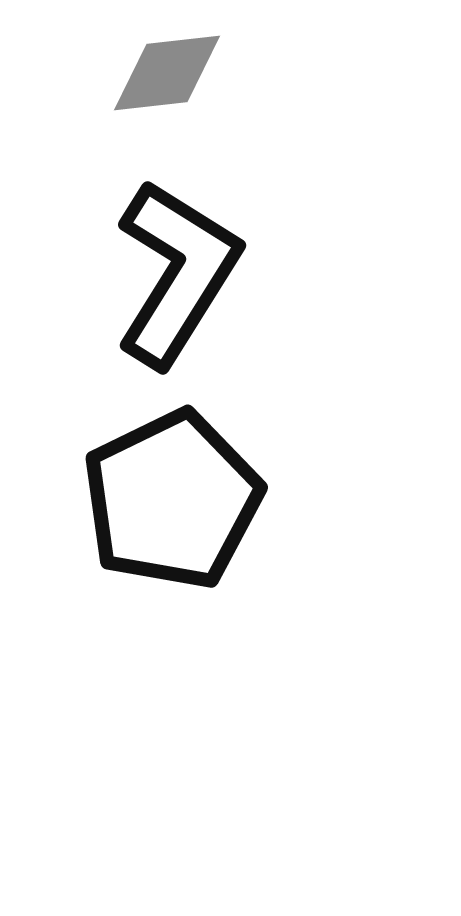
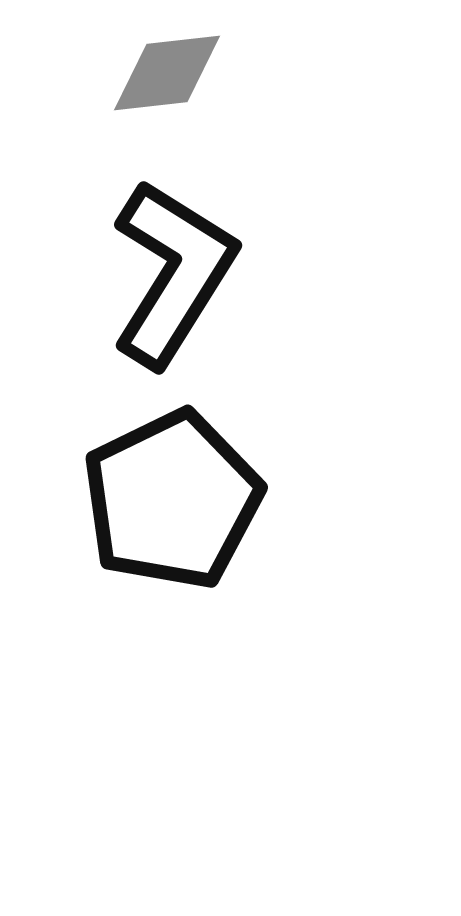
black L-shape: moved 4 px left
